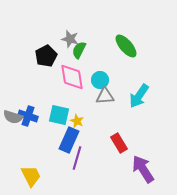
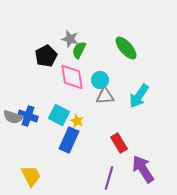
green ellipse: moved 2 px down
cyan square: rotated 15 degrees clockwise
purple line: moved 32 px right, 20 px down
